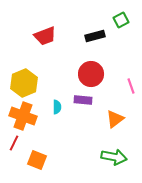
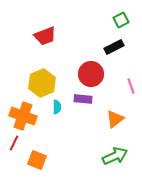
black rectangle: moved 19 px right, 11 px down; rotated 12 degrees counterclockwise
yellow hexagon: moved 18 px right
purple rectangle: moved 1 px up
green arrow: moved 1 px right, 1 px up; rotated 35 degrees counterclockwise
